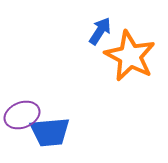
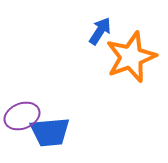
orange star: moved 1 px right, 1 px down; rotated 24 degrees clockwise
purple ellipse: moved 1 px down
